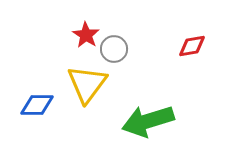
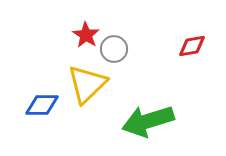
yellow triangle: rotated 9 degrees clockwise
blue diamond: moved 5 px right
